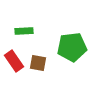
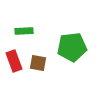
red rectangle: rotated 15 degrees clockwise
